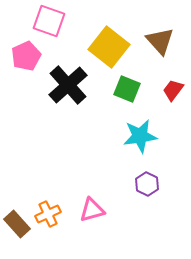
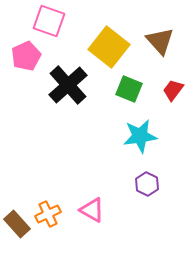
green square: moved 2 px right
pink triangle: rotated 44 degrees clockwise
